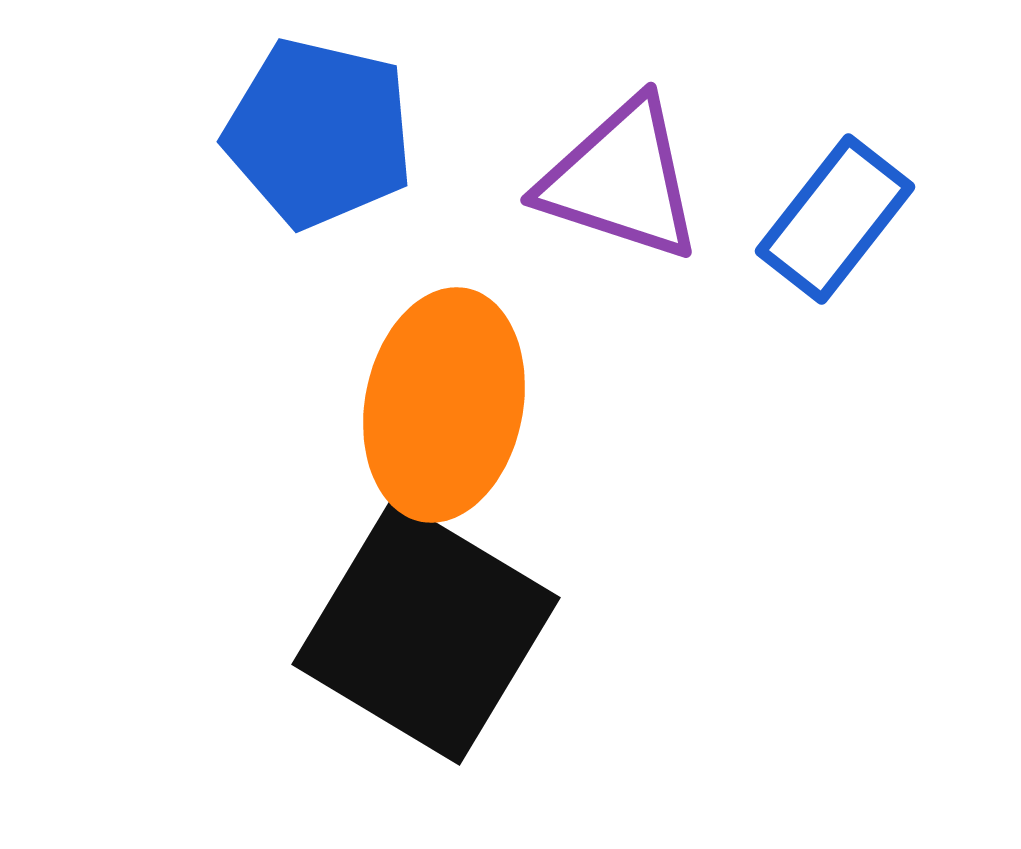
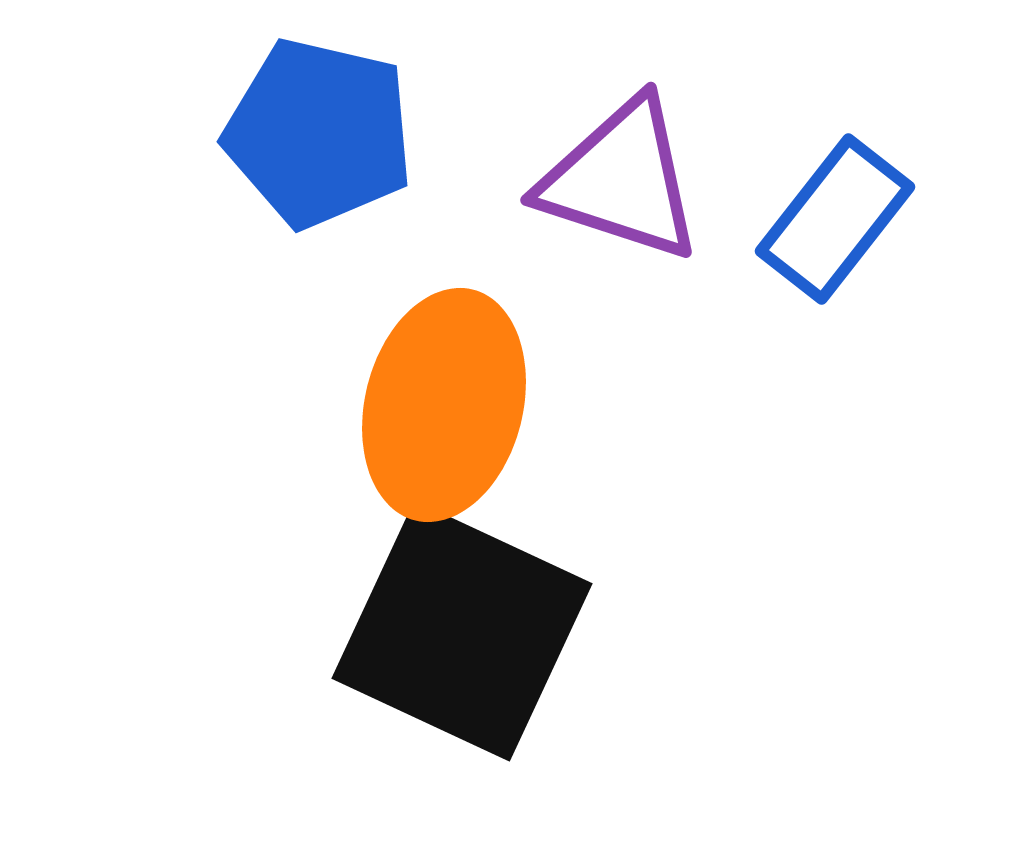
orange ellipse: rotated 3 degrees clockwise
black square: moved 36 px right; rotated 6 degrees counterclockwise
